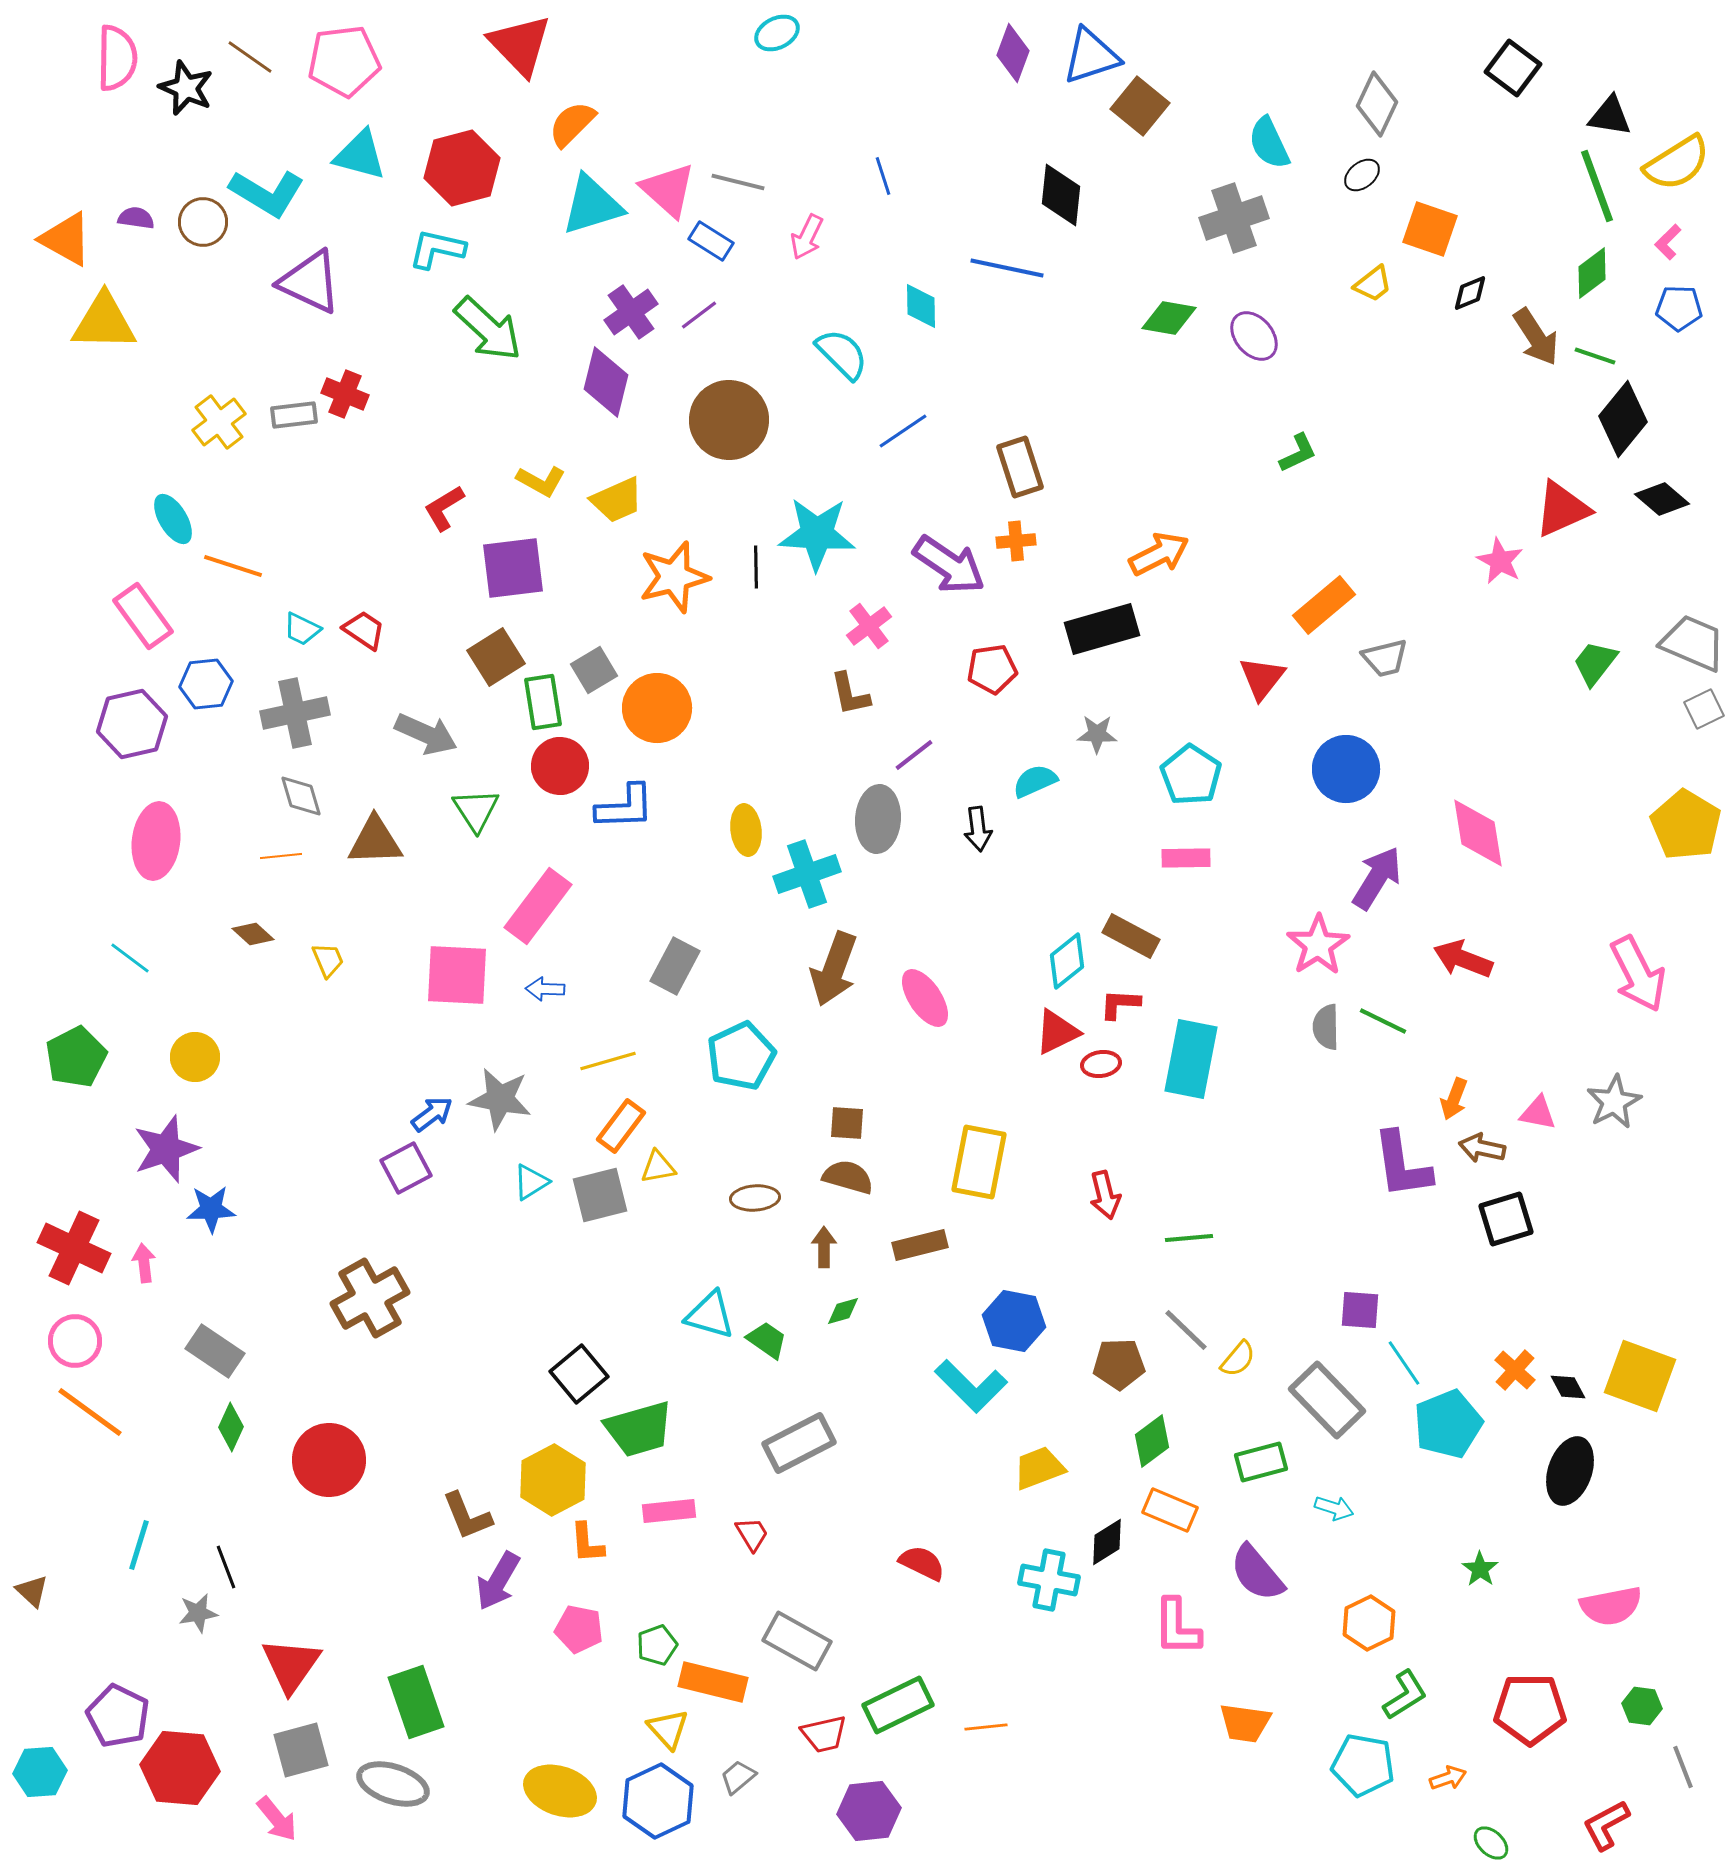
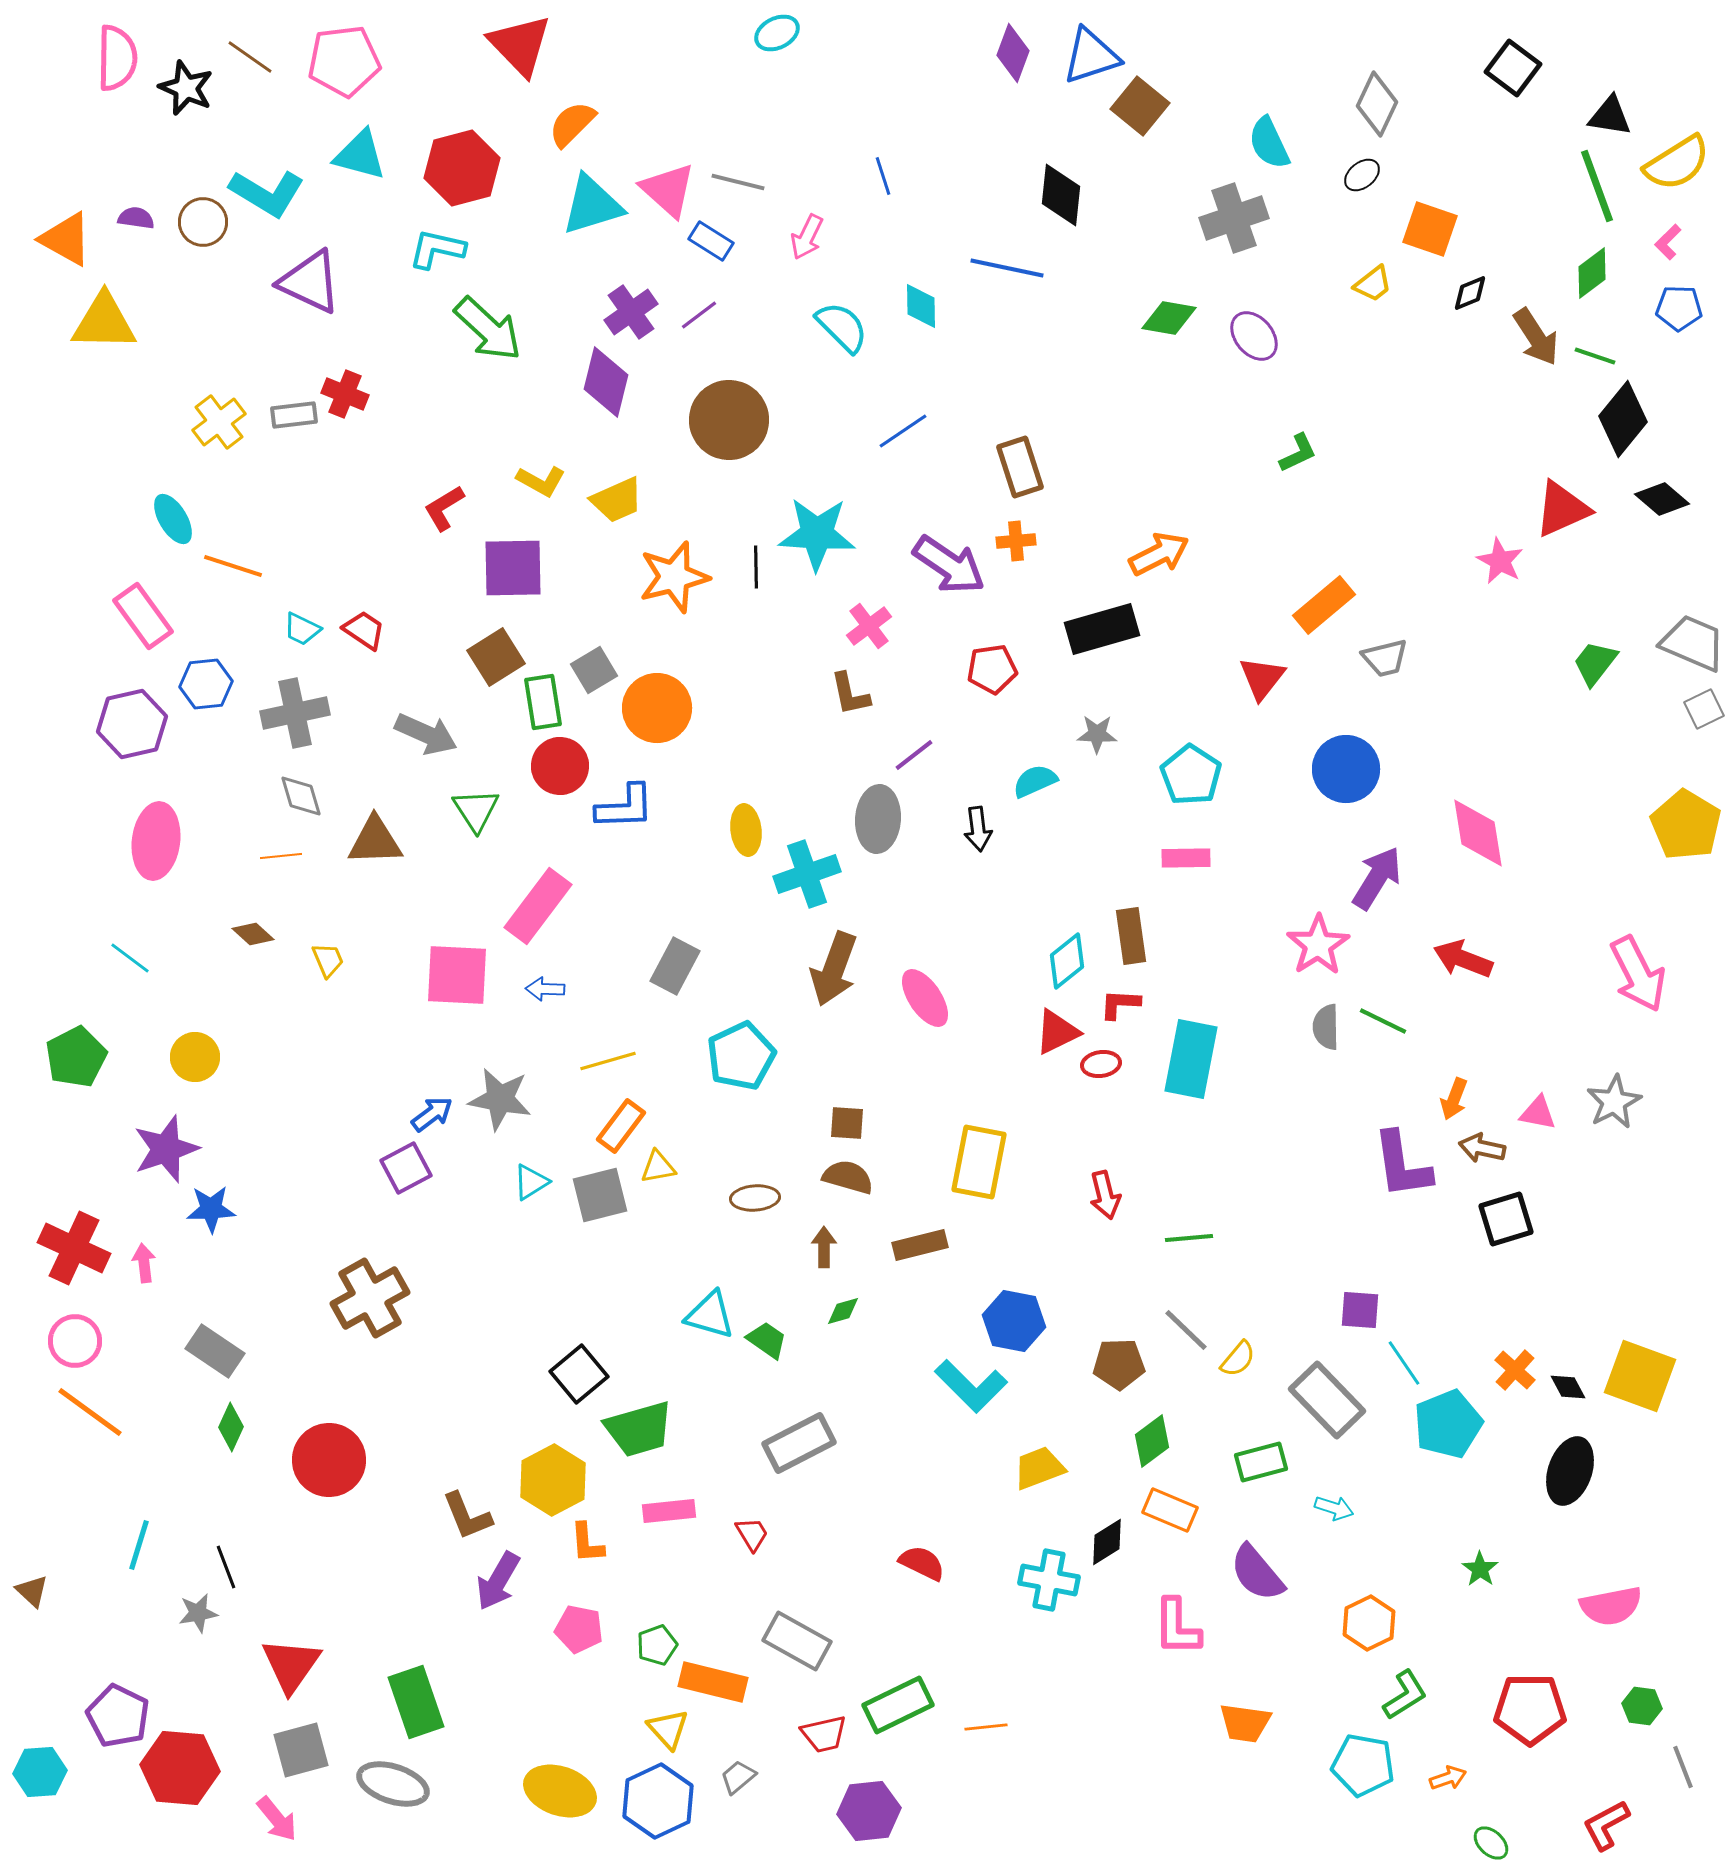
cyan semicircle at (842, 354): moved 27 px up
purple square at (513, 568): rotated 6 degrees clockwise
brown rectangle at (1131, 936): rotated 54 degrees clockwise
